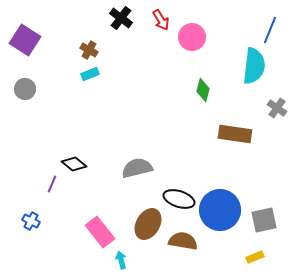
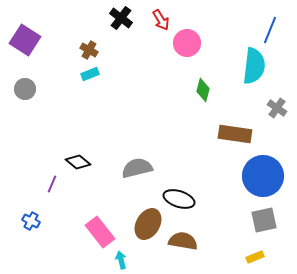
pink circle: moved 5 px left, 6 px down
black diamond: moved 4 px right, 2 px up
blue circle: moved 43 px right, 34 px up
